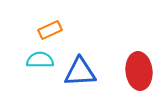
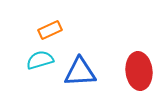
cyan semicircle: rotated 16 degrees counterclockwise
